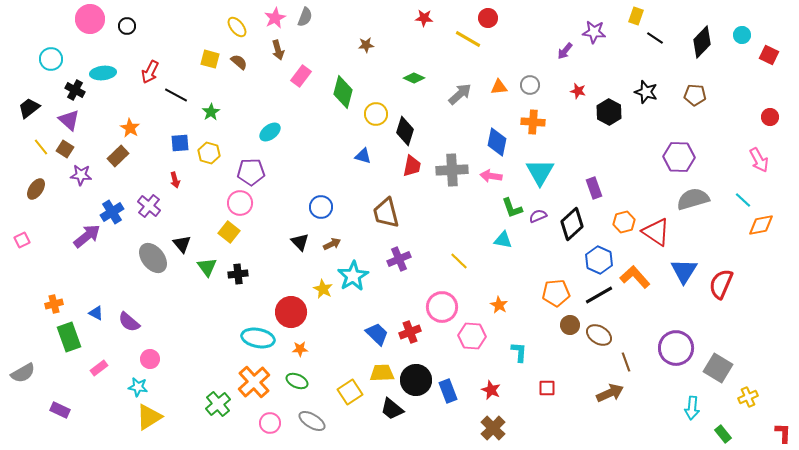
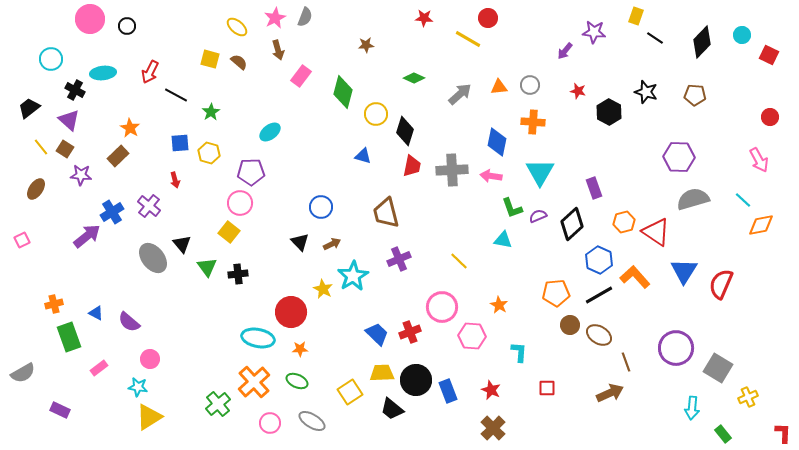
yellow ellipse at (237, 27): rotated 10 degrees counterclockwise
